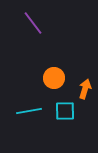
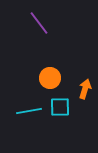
purple line: moved 6 px right
orange circle: moved 4 px left
cyan square: moved 5 px left, 4 px up
